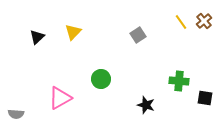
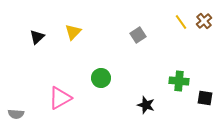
green circle: moved 1 px up
